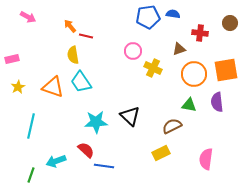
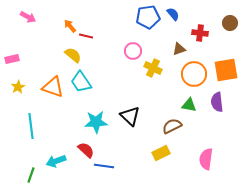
blue semicircle: rotated 40 degrees clockwise
yellow semicircle: rotated 138 degrees clockwise
cyan line: rotated 20 degrees counterclockwise
